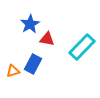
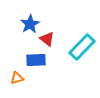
red triangle: rotated 28 degrees clockwise
blue rectangle: moved 3 px right, 4 px up; rotated 60 degrees clockwise
orange triangle: moved 4 px right, 7 px down
